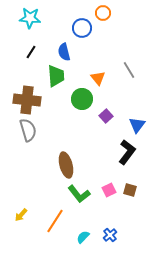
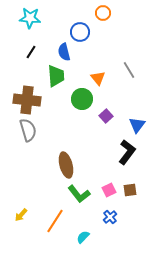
blue circle: moved 2 px left, 4 px down
brown square: rotated 24 degrees counterclockwise
blue cross: moved 18 px up
